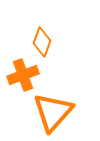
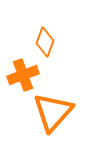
orange diamond: moved 3 px right
